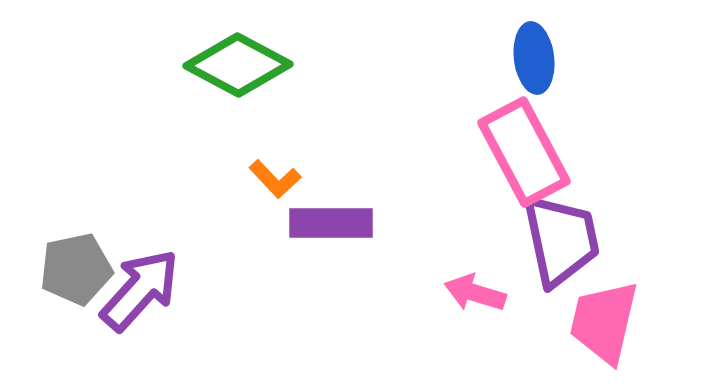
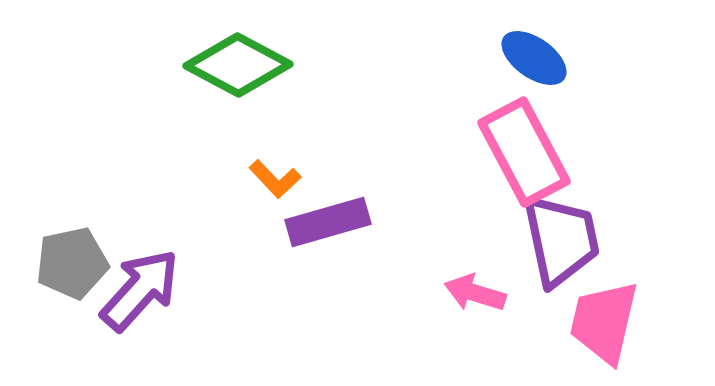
blue ellipse: rotated 48 degrees counterclockwise
purple rectangle: moved 3 px left, 1 px up; rotated 16 degrees counterclockwise
gray pentagon: moved 4 px left, 6 px up
